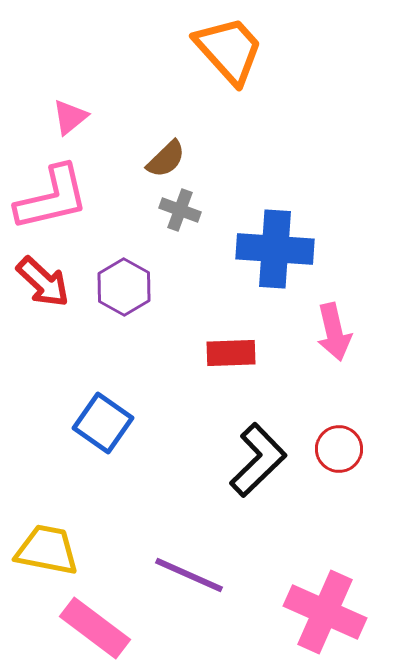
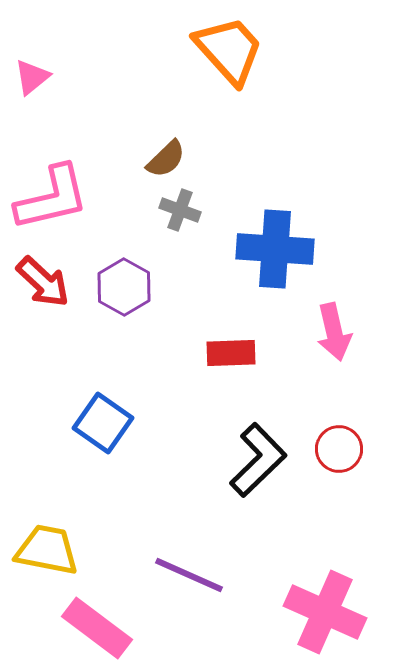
pink triangle: moved 38 px left, 40 px up
pink rectangle: moved 2 px right
